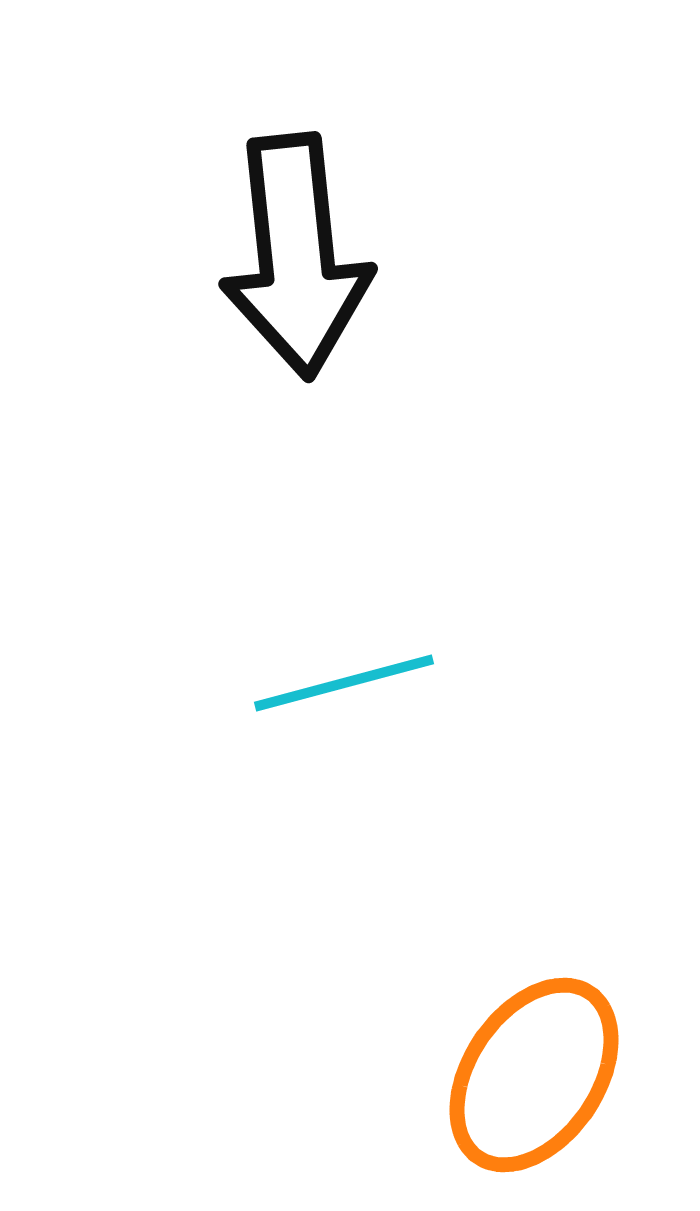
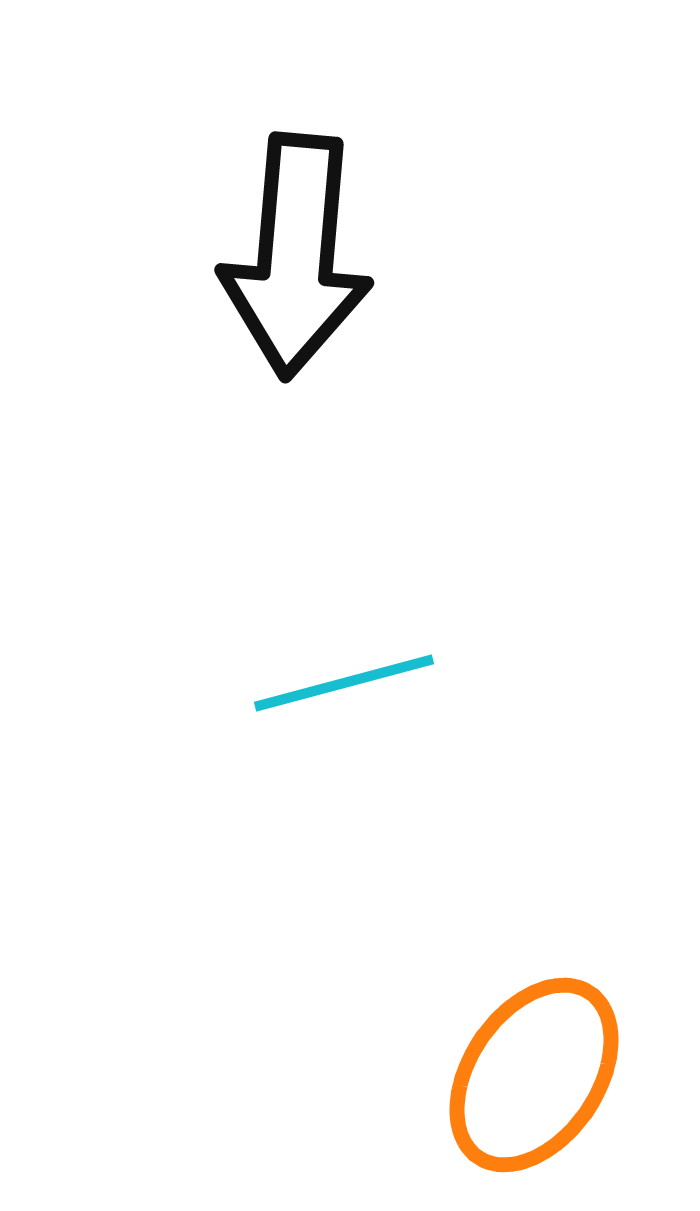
black arrow: rotated 11 degrees clockwise
